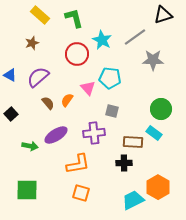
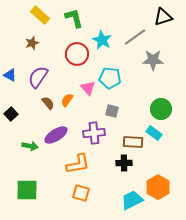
black triangle: moved 2 px down
purple semicircle: rotated 15 degrees counterclockwise
cyan trapezoid: moved 1 px left
